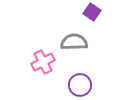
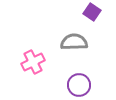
pink cross: moved 10 px left
purple circle: moved 1 px left
